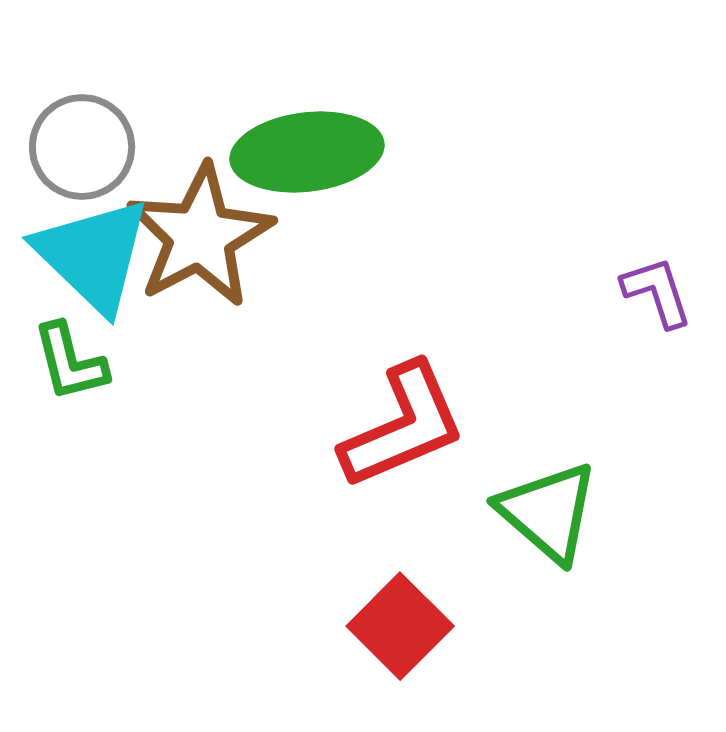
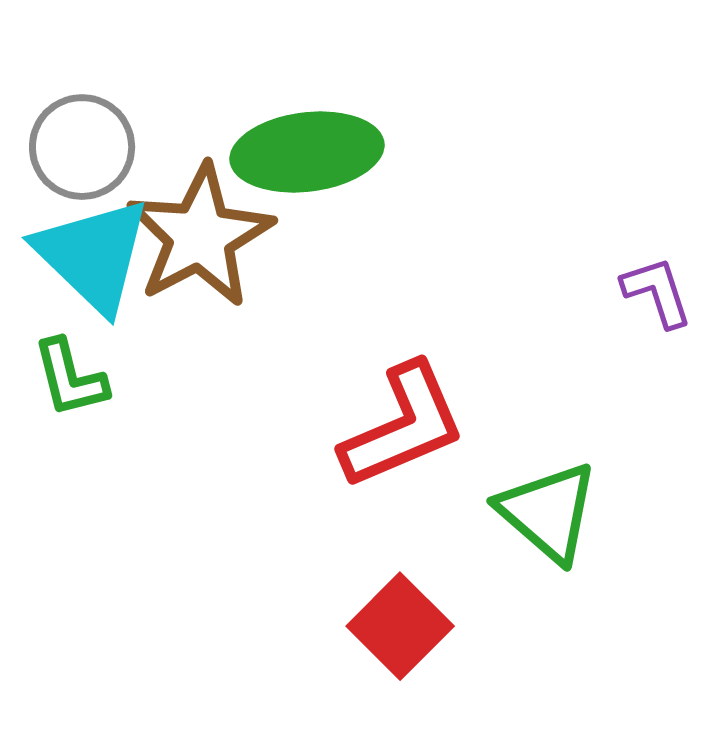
green L-shape: moved 16 px down
